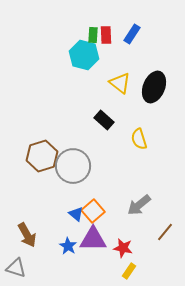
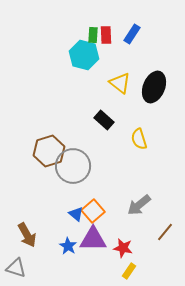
brown hexagon: moved 7 px right, 5 px up
